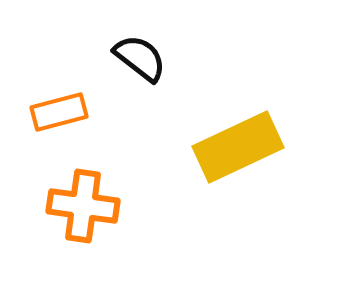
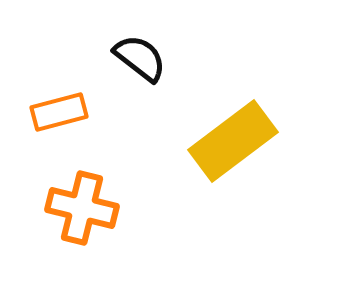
yellow rectangle: moved 5 px left, 6 px up; rotated 12 degrees counterclockwise
orange cross: moved 1 px left, 2 px down; rotated 6 degrees clockwise
